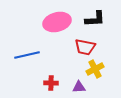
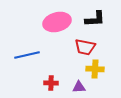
yellow cross: rotated 30 degrees clockwise
